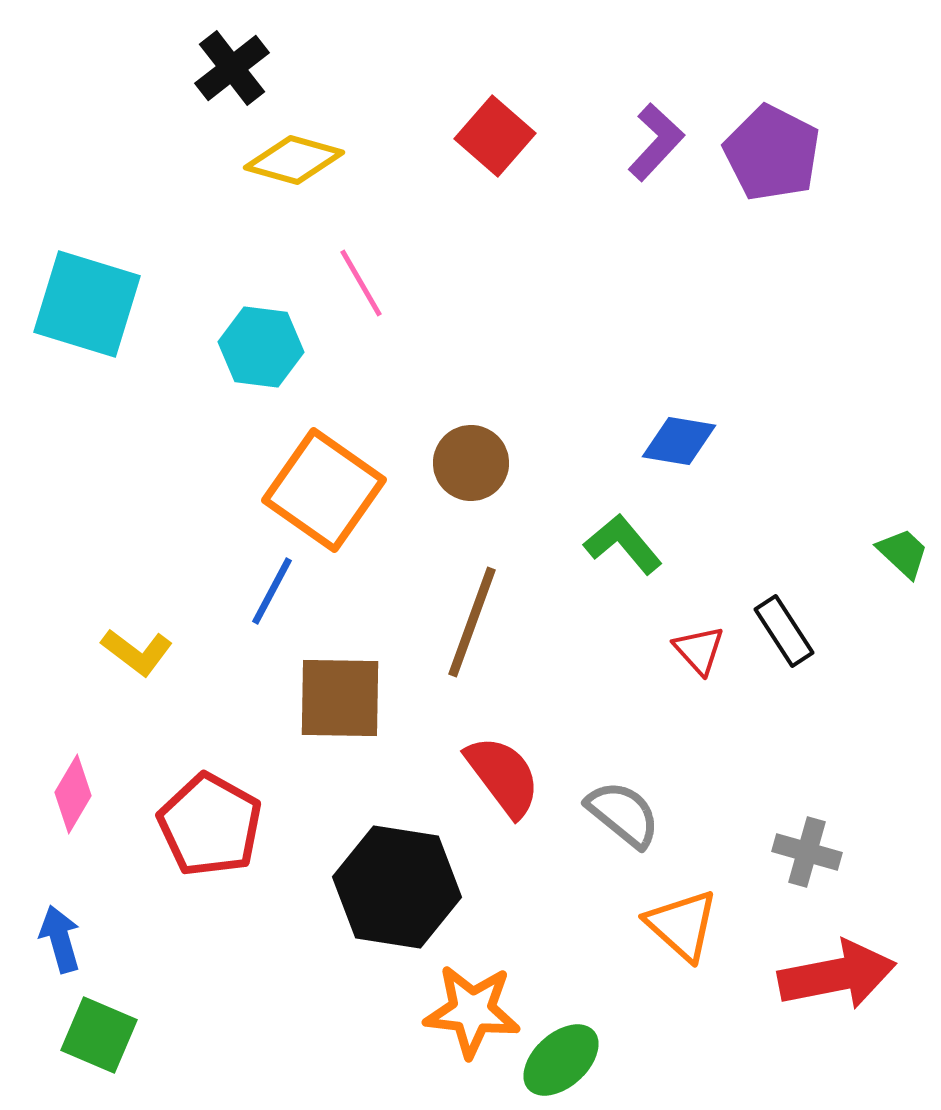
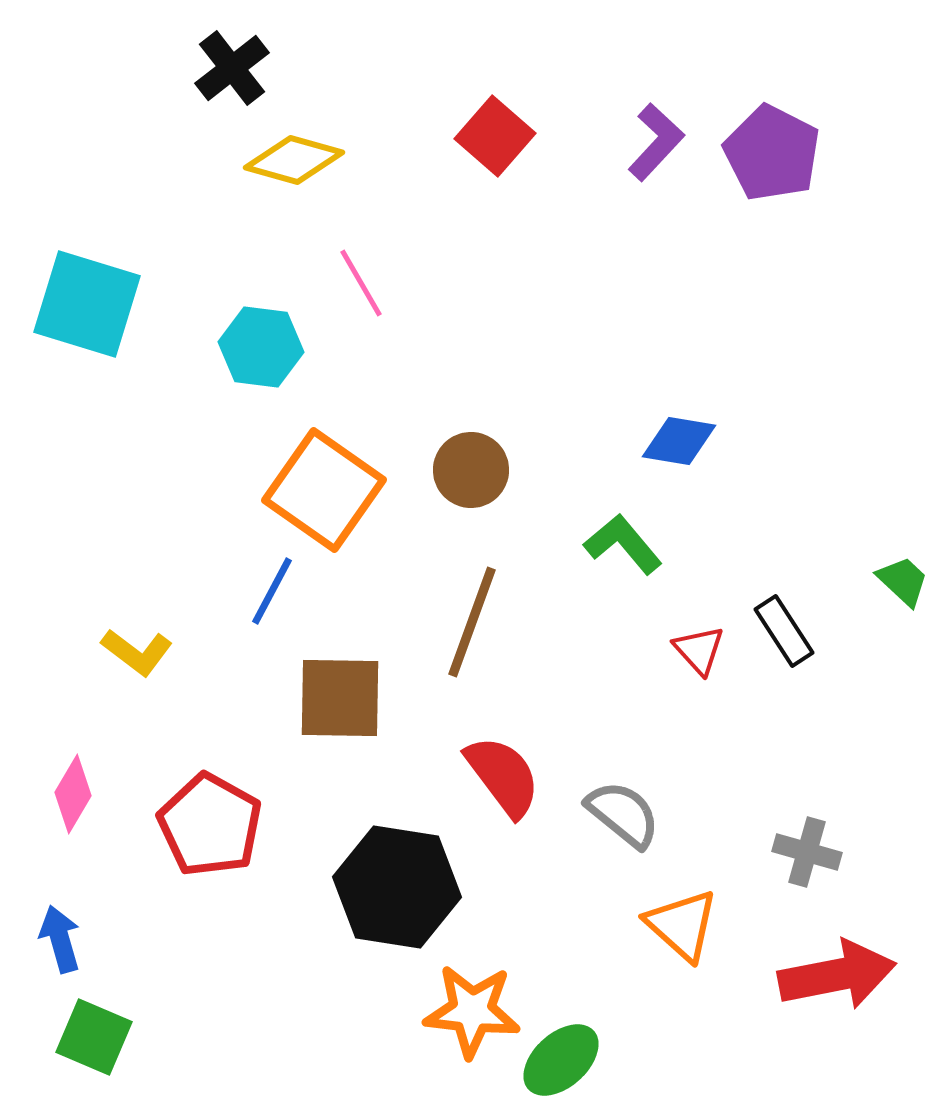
brown circle: moved 7 px down
green trapezoid: moved 28 px down
green square: moved 5 px left, 2 px down
